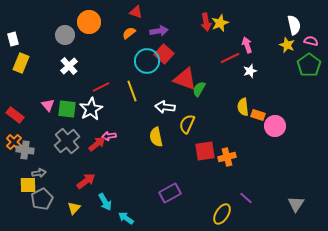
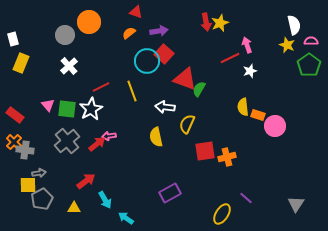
pink semicircle at (311, 41): rotated 16 degrees counterclockwise
cyan arrow at (105, 202): moved 2 px up
yellow triangle at (74, 208): rotated 48 degrees clockwise
